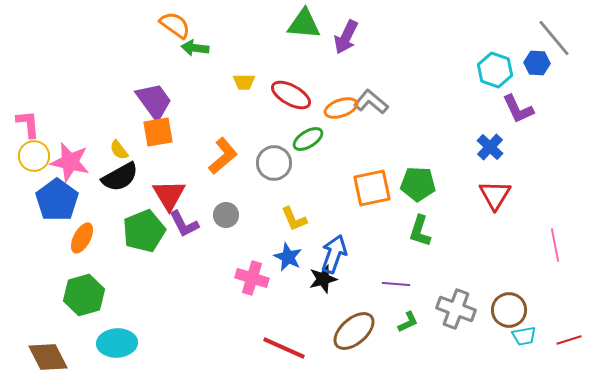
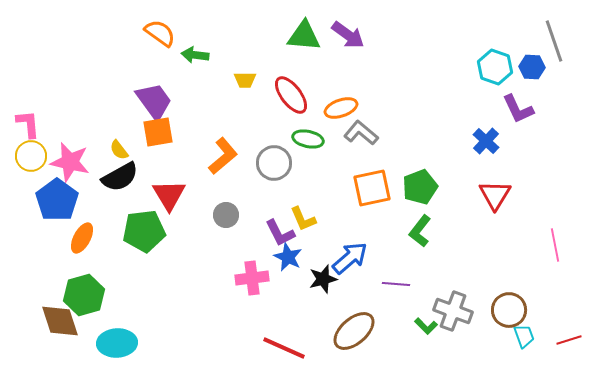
green triangle at (304, 24): moved 12 px down
orange semicircle at (175, 25): moved 15 px left, 8 px down
purple arrow at (346, 37): moved 2 px right, 2 px up; rotated 80 degrees counterclockwise
gray line at (554, 38): moved 3 px down; rotated 21 degrees clockwise
green arrow at (195, 48): moved 7 px down
blue hexagon at (537, 63): moved 5 px left, 4 px down
cyan hexagon at (495, 70): moved 3 px up
yellow trapezoid at (244, 82): moved 1 px right, 2 px up
red ellipse at (291, 95): rotated 24 degrees clockwise
gray L-shape at (371, 102): moved 10 px left, 31 px down
green ellipse at (308, 139): rotated 44 degrees clockwise
blue cross at (490, 147): moved 4 px left, 6 px up
yellow circle at (34, 156): moved 3 px left
green pentagon at (418, 184): moved 2 px right, 3 px down; rotated 24 degrees counterclockwise
yellow L-shape at (294, 219): moved 9 px right
purple L-shape at (184, 224): moved 96 px right, 9 px down
green pentagon at (144, 231): rotated 15 degrees clockwise
green L-shape at (420, 231): rotated 20 degrees clockwise
blue arrow at (334, 254): moved 16 px right, 4 px down; rotated 30 degrees clockwise
pink cross at (252, 278): rotated 24 degrees counterclockwise
gray cross at (456, 309): moved 3 px left, 2 px down
green L-shape at (408, 322): moved 18 px right, 4 px down; rotated 70 degrees clockwise
cyan trapezoid at (524, 336): rotated 100 degrees counterclockwise
brown diamond at (48, 357): moved 12 px right, 36 px up; rotated 9 degrees clockwise
